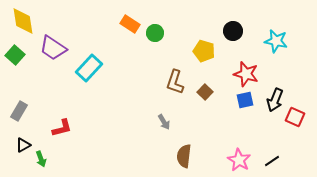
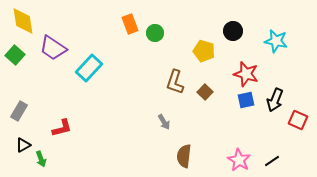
orange rectangle: rotated 36 degrees clockwise
blue square: moved 1 px right
red square: moved 3 px right, 3 px down
